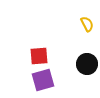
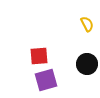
purple square: moved 3 px right
